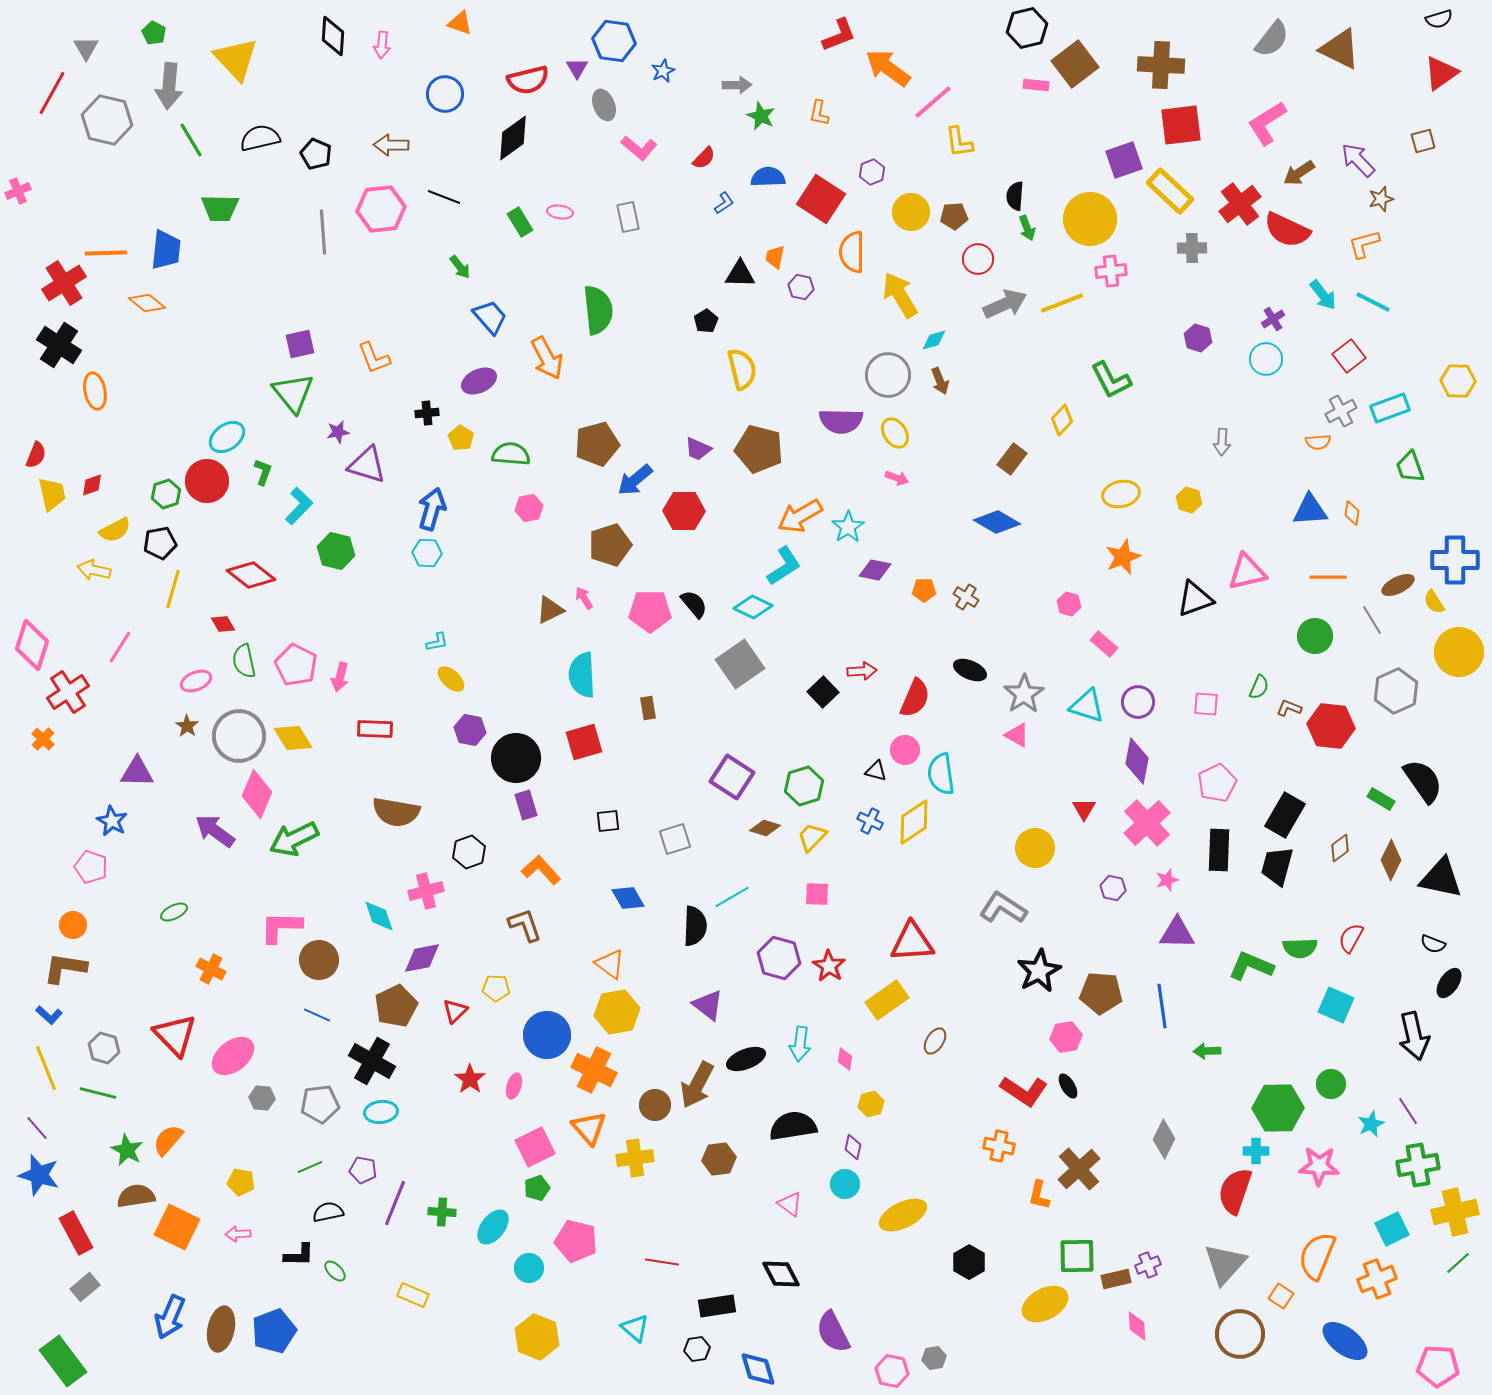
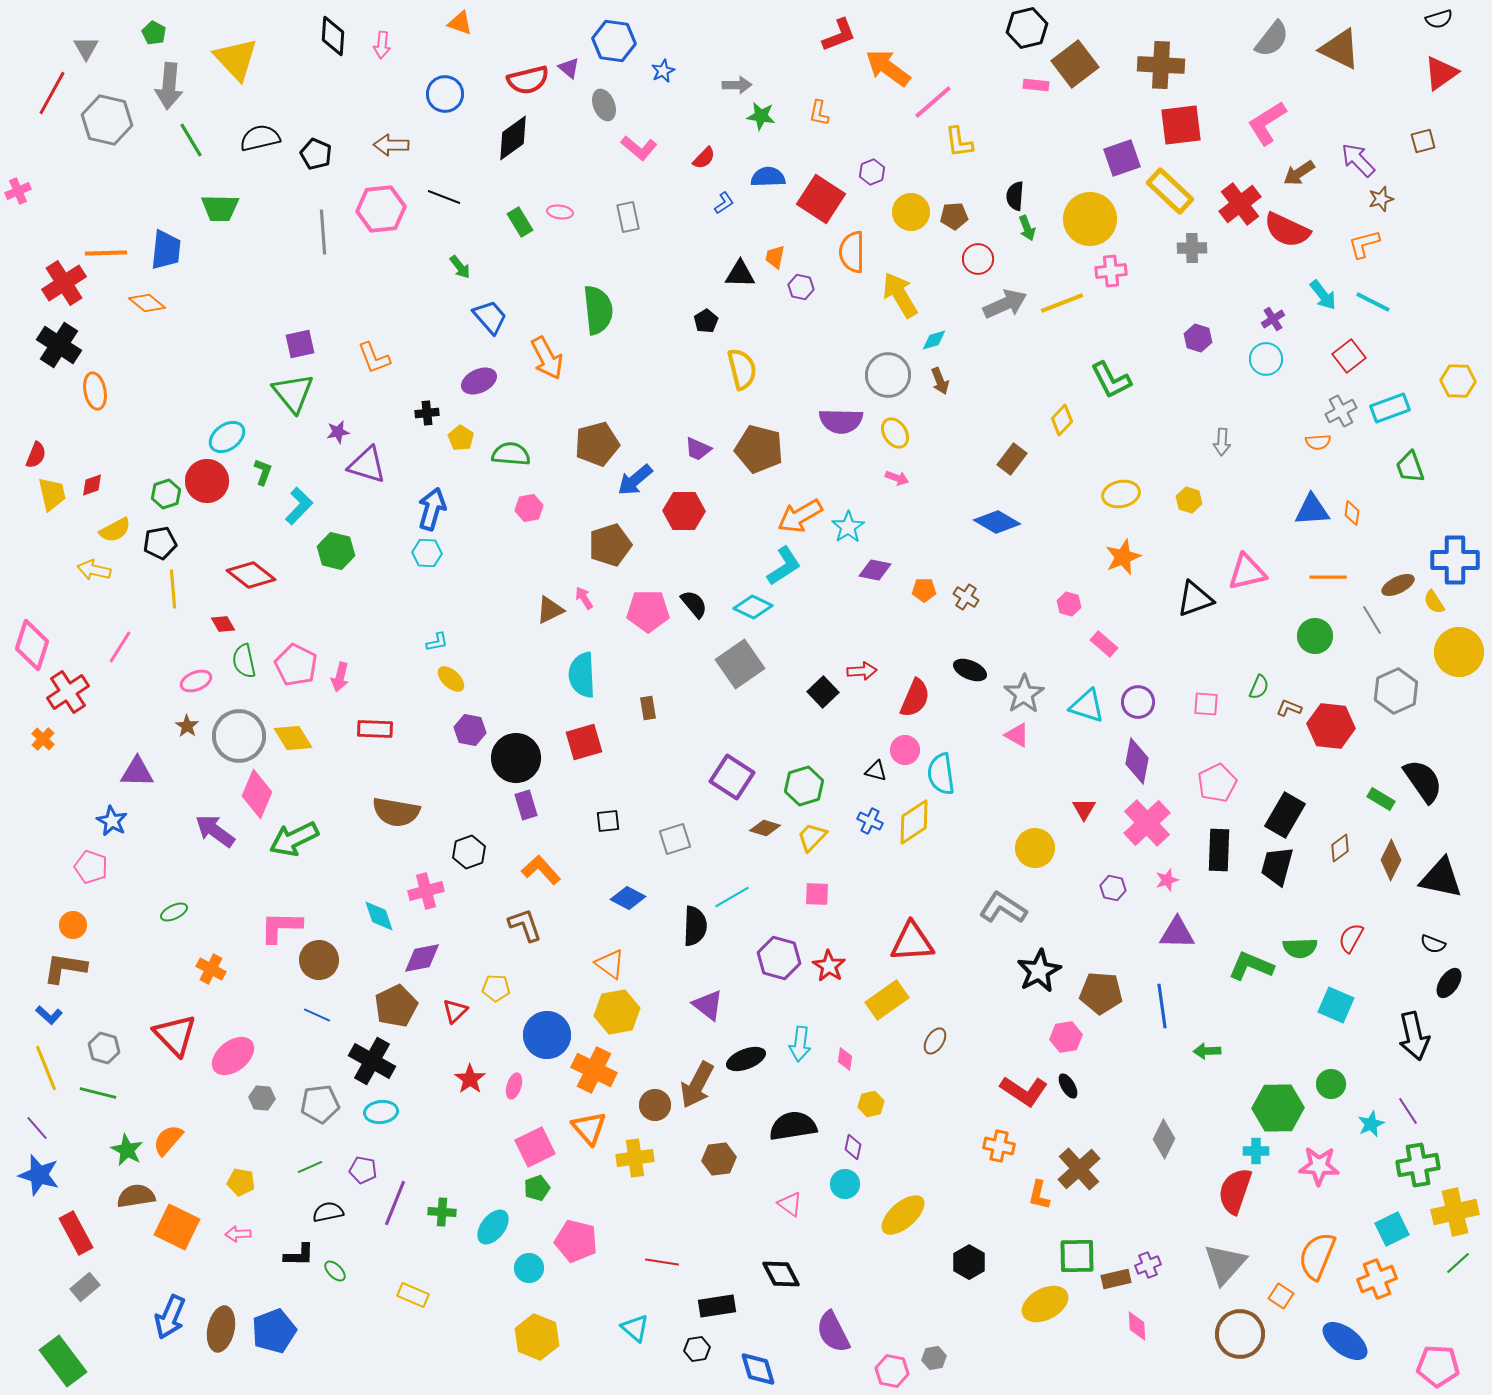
purple triangle at (577, 68): moved 8 px left; rotated 20 degrees counterclockwise
green star at (761, 116): rotated 16 degrees counterclockwise
purple square at (1124, 160): moved 2 px left, 2 px up
blue triangle at (1310, 510): moved 2 px right
yellow line at (173, 589): rotated 21 degrees counterclockwise
pink pentagon at (650, 611): moved 2 px left
blue diamond at (628, 898): rotated 32 degrees counterclockwise
yellow ellipse at (903, 1215): rotated 15 degrees counterclockwise
